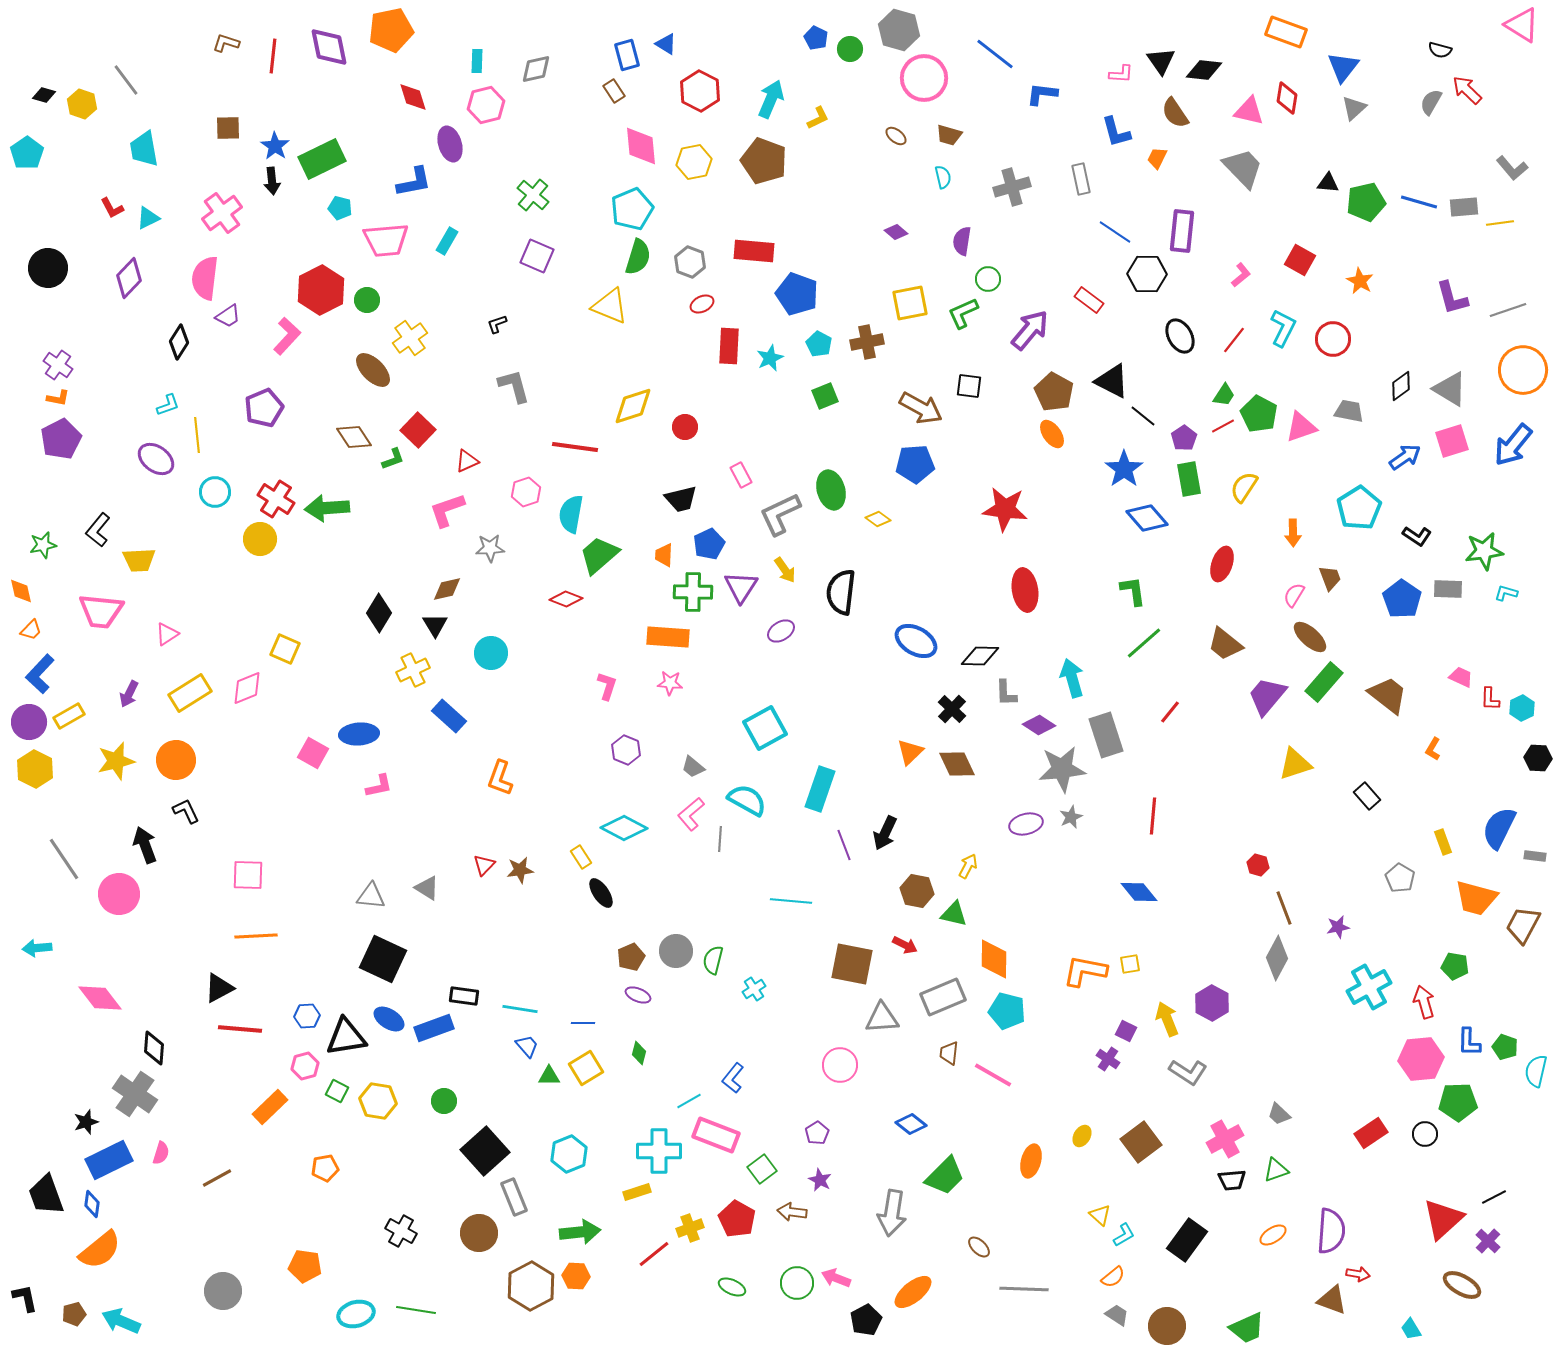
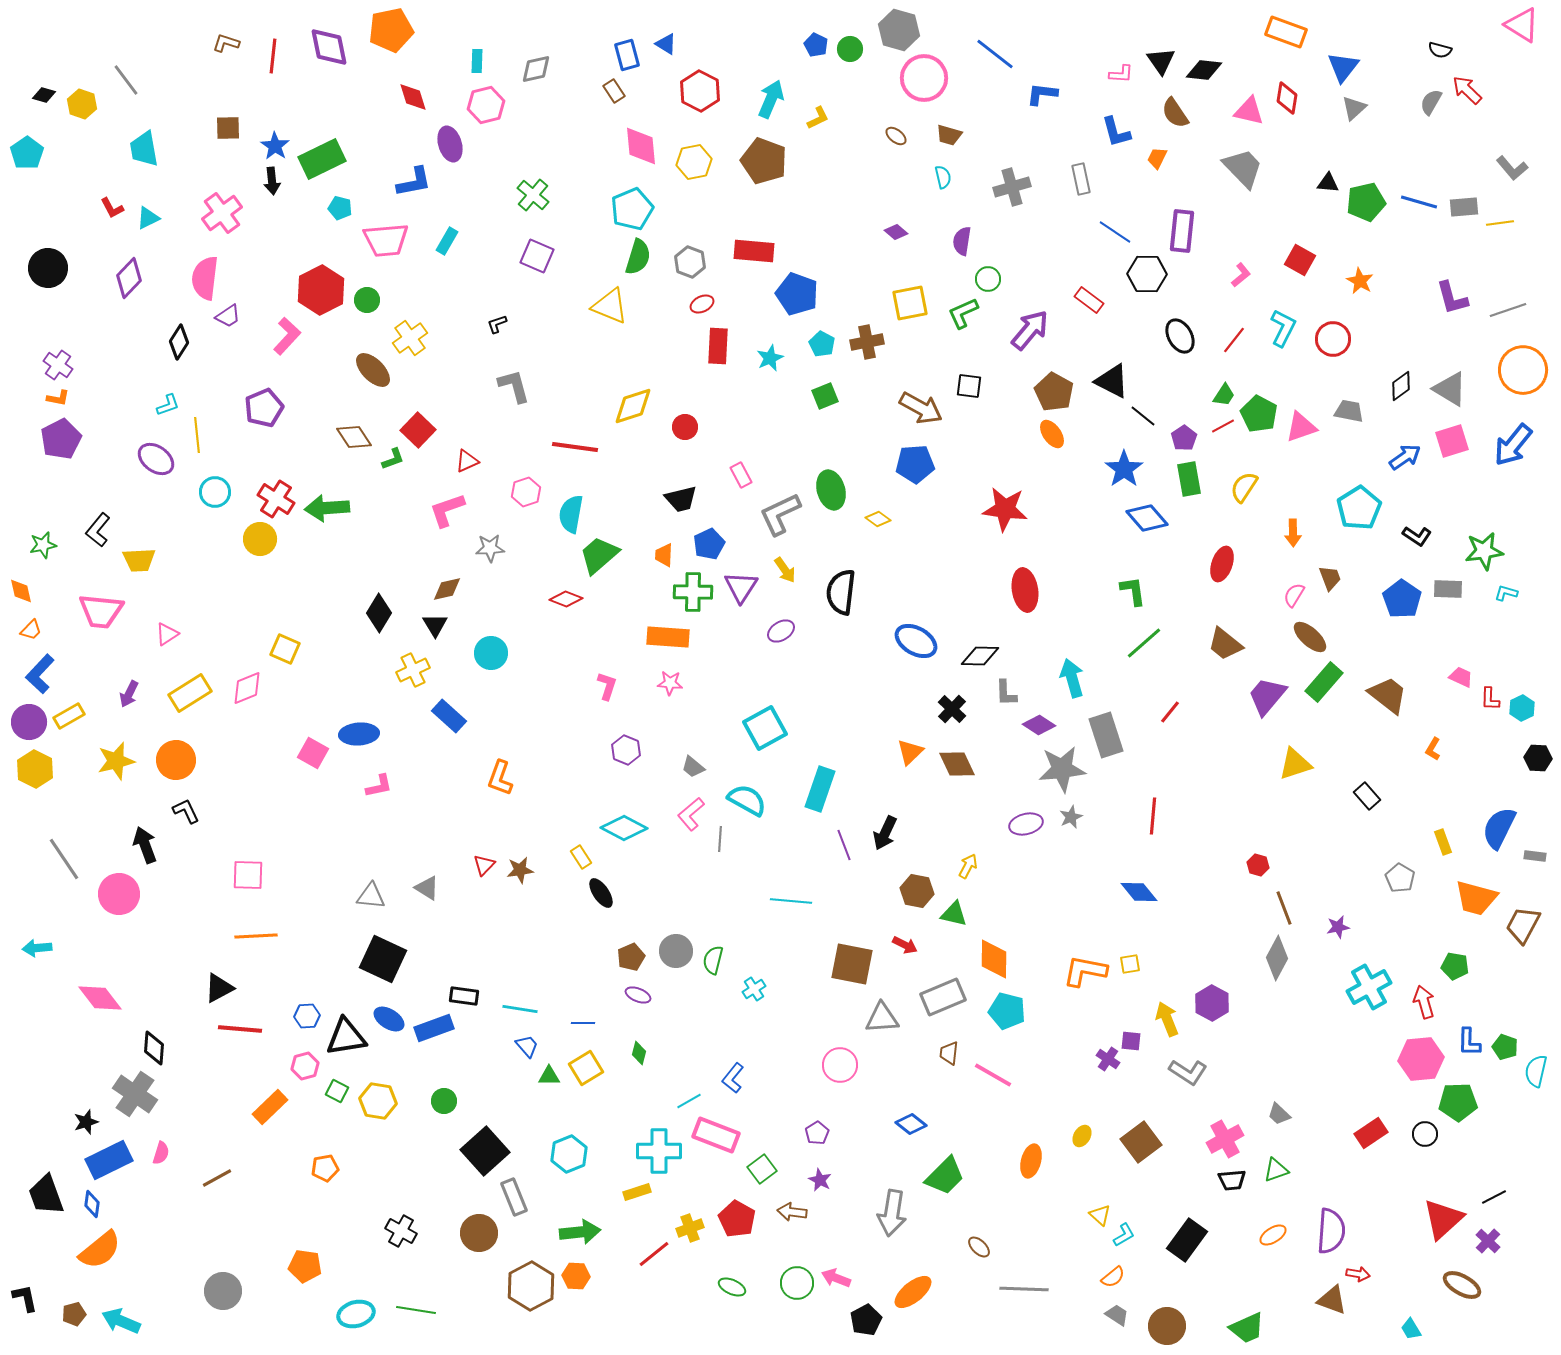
blue pentagon at (816, 38): moved 7 px down
cyan pentagon at (819, 344): moved 3 px right
red rectangle at (729, 346): moved 11 px left
purple square at (1126, 1031): moved 5 px right, 10 px down; rotated 20 degrees counterclockwise
